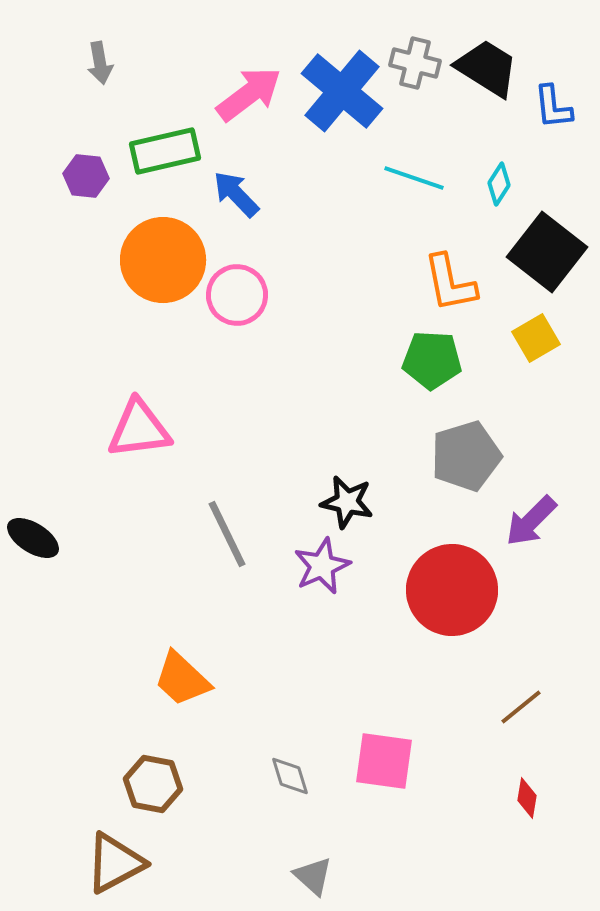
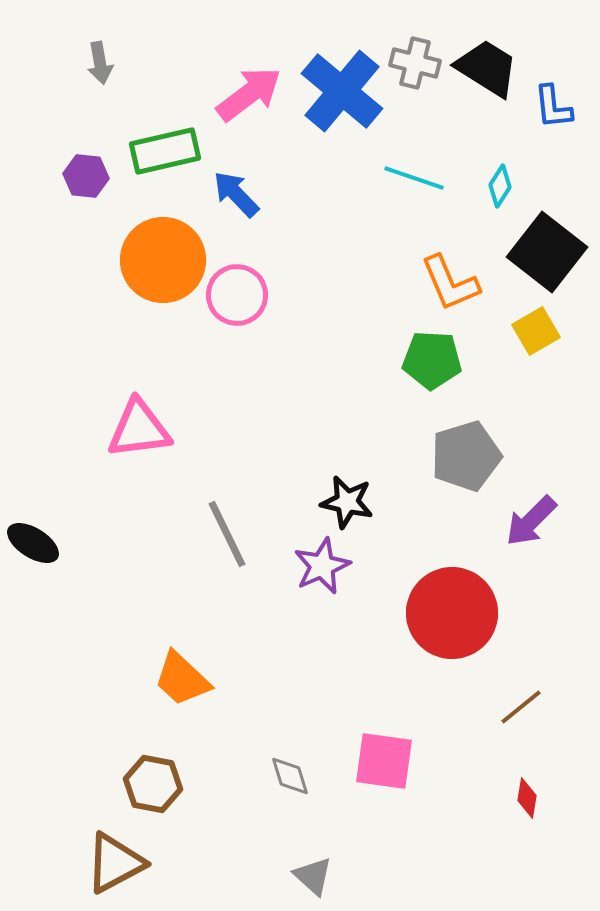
cyan diamond: moved 1 px right, 2 px down
orange L-shape: rotated 12 degrees counterclockwise
yellow square: moved 7 px up
black ellipse: moved 5 px down
red circle: moved 23 px down
